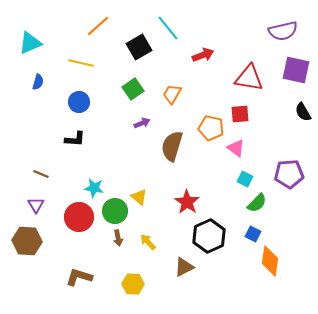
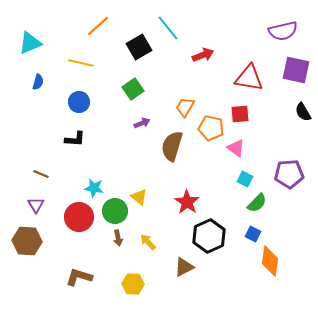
orange trapezoid: moved 13 px right, 13 px down
